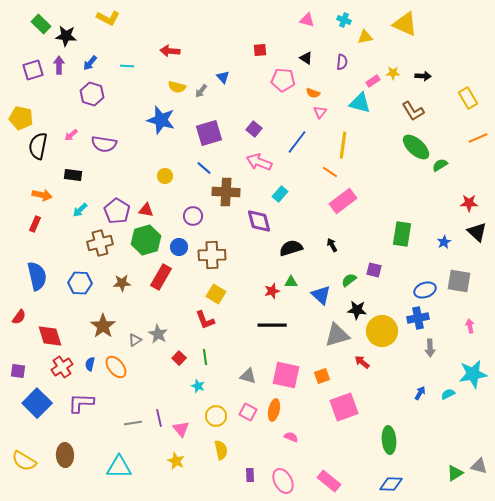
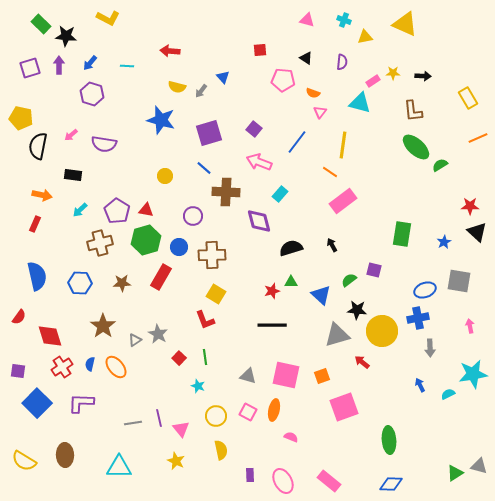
purple square at (33, 70): moved 3 px left, 2 px up
brown L-shape at (413, 111): rotated 25 degrees clockwise
red star at (469, 203): moved 1 px right, 3 px down
blue arrow at (420, 393): moved 8 px up; rotated 56 degrees counterclockwise
